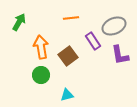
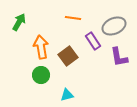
orange line: moved 2 px right; rotated 14 degrees clockwise
purple L-shape: moved 1 px left, 2 px down
